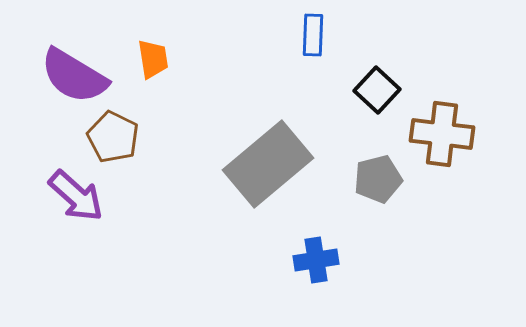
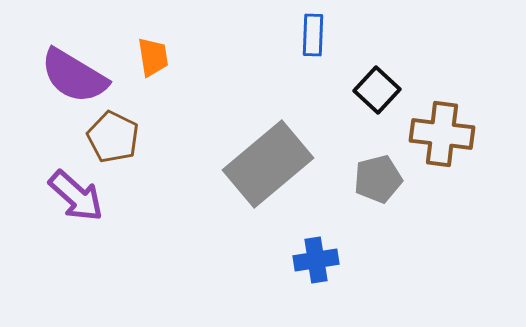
orange trapezoid: moved 2 px up
